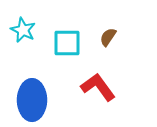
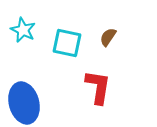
cyan square: rotated 12 degrees clockwise
red L-shape: rotated 45 degrees clockwise
blue ellipse: moved 8 px left, 3 px down; rotated 15 degrees counterclockwise
